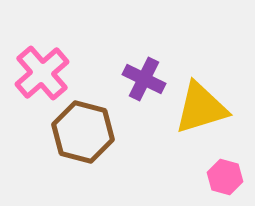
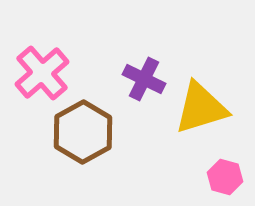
brown hexagon: rotated 16 degrees clockwise
